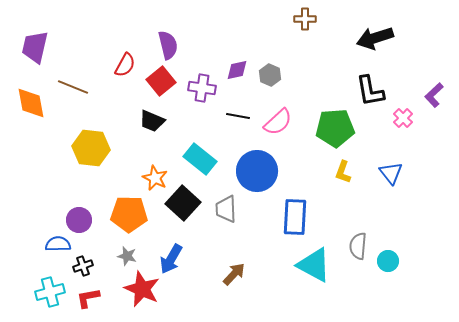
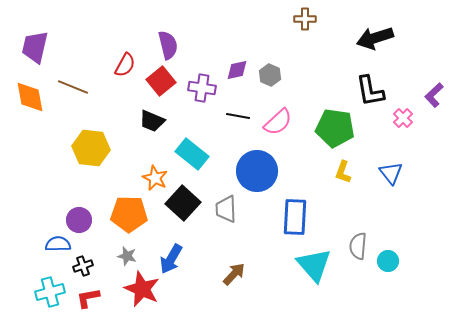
orange diamond: moved 1 px left, 6 px up
green pentagon: rotated 12 degrees clockwise
cyan rectangle: moved 8 px left, 5 px up
cyan triangle: rotated 21 degrees clockwise
